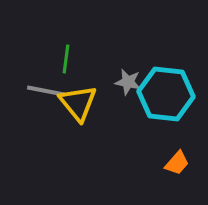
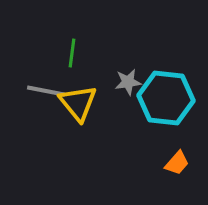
green line: moved 6 px right, 6 px up
gray star: rotated 20 degrees counterclockwise
cyan hexagon: moved 4 px down
